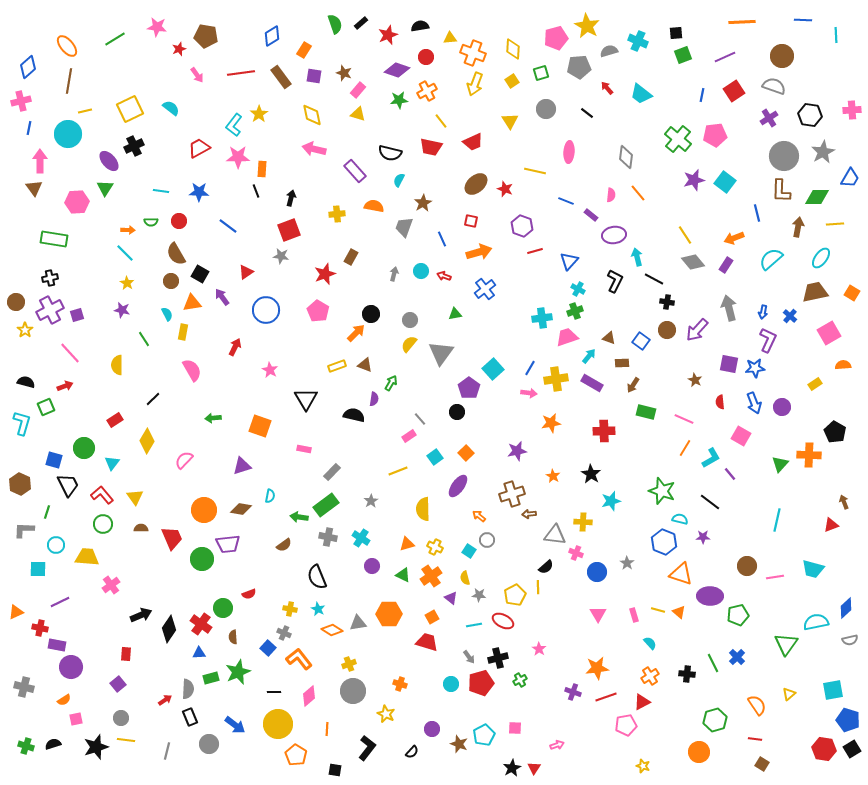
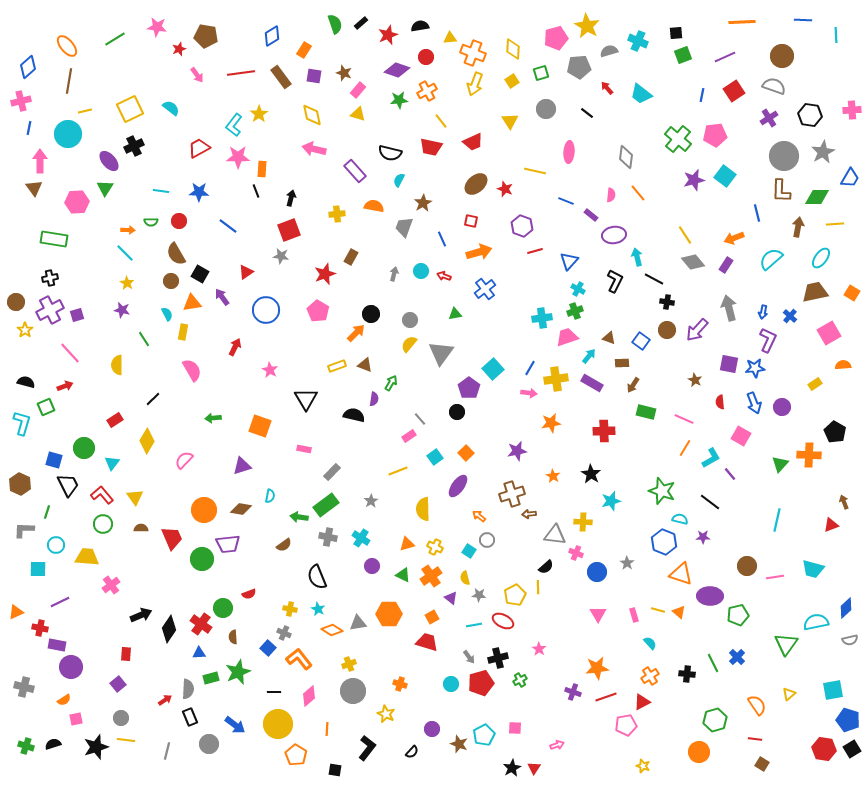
cyan square at (725, 182): moved 6 px up
